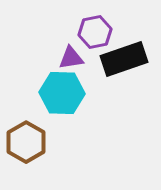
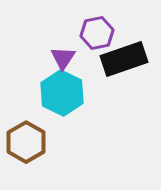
purple hexagon: moved 2 px right, 1 px down
purple triangle: moved 8 px left; rotated 48 degrees counterclockwise
cyan hexagon: rotated 24 degrees clockwise
